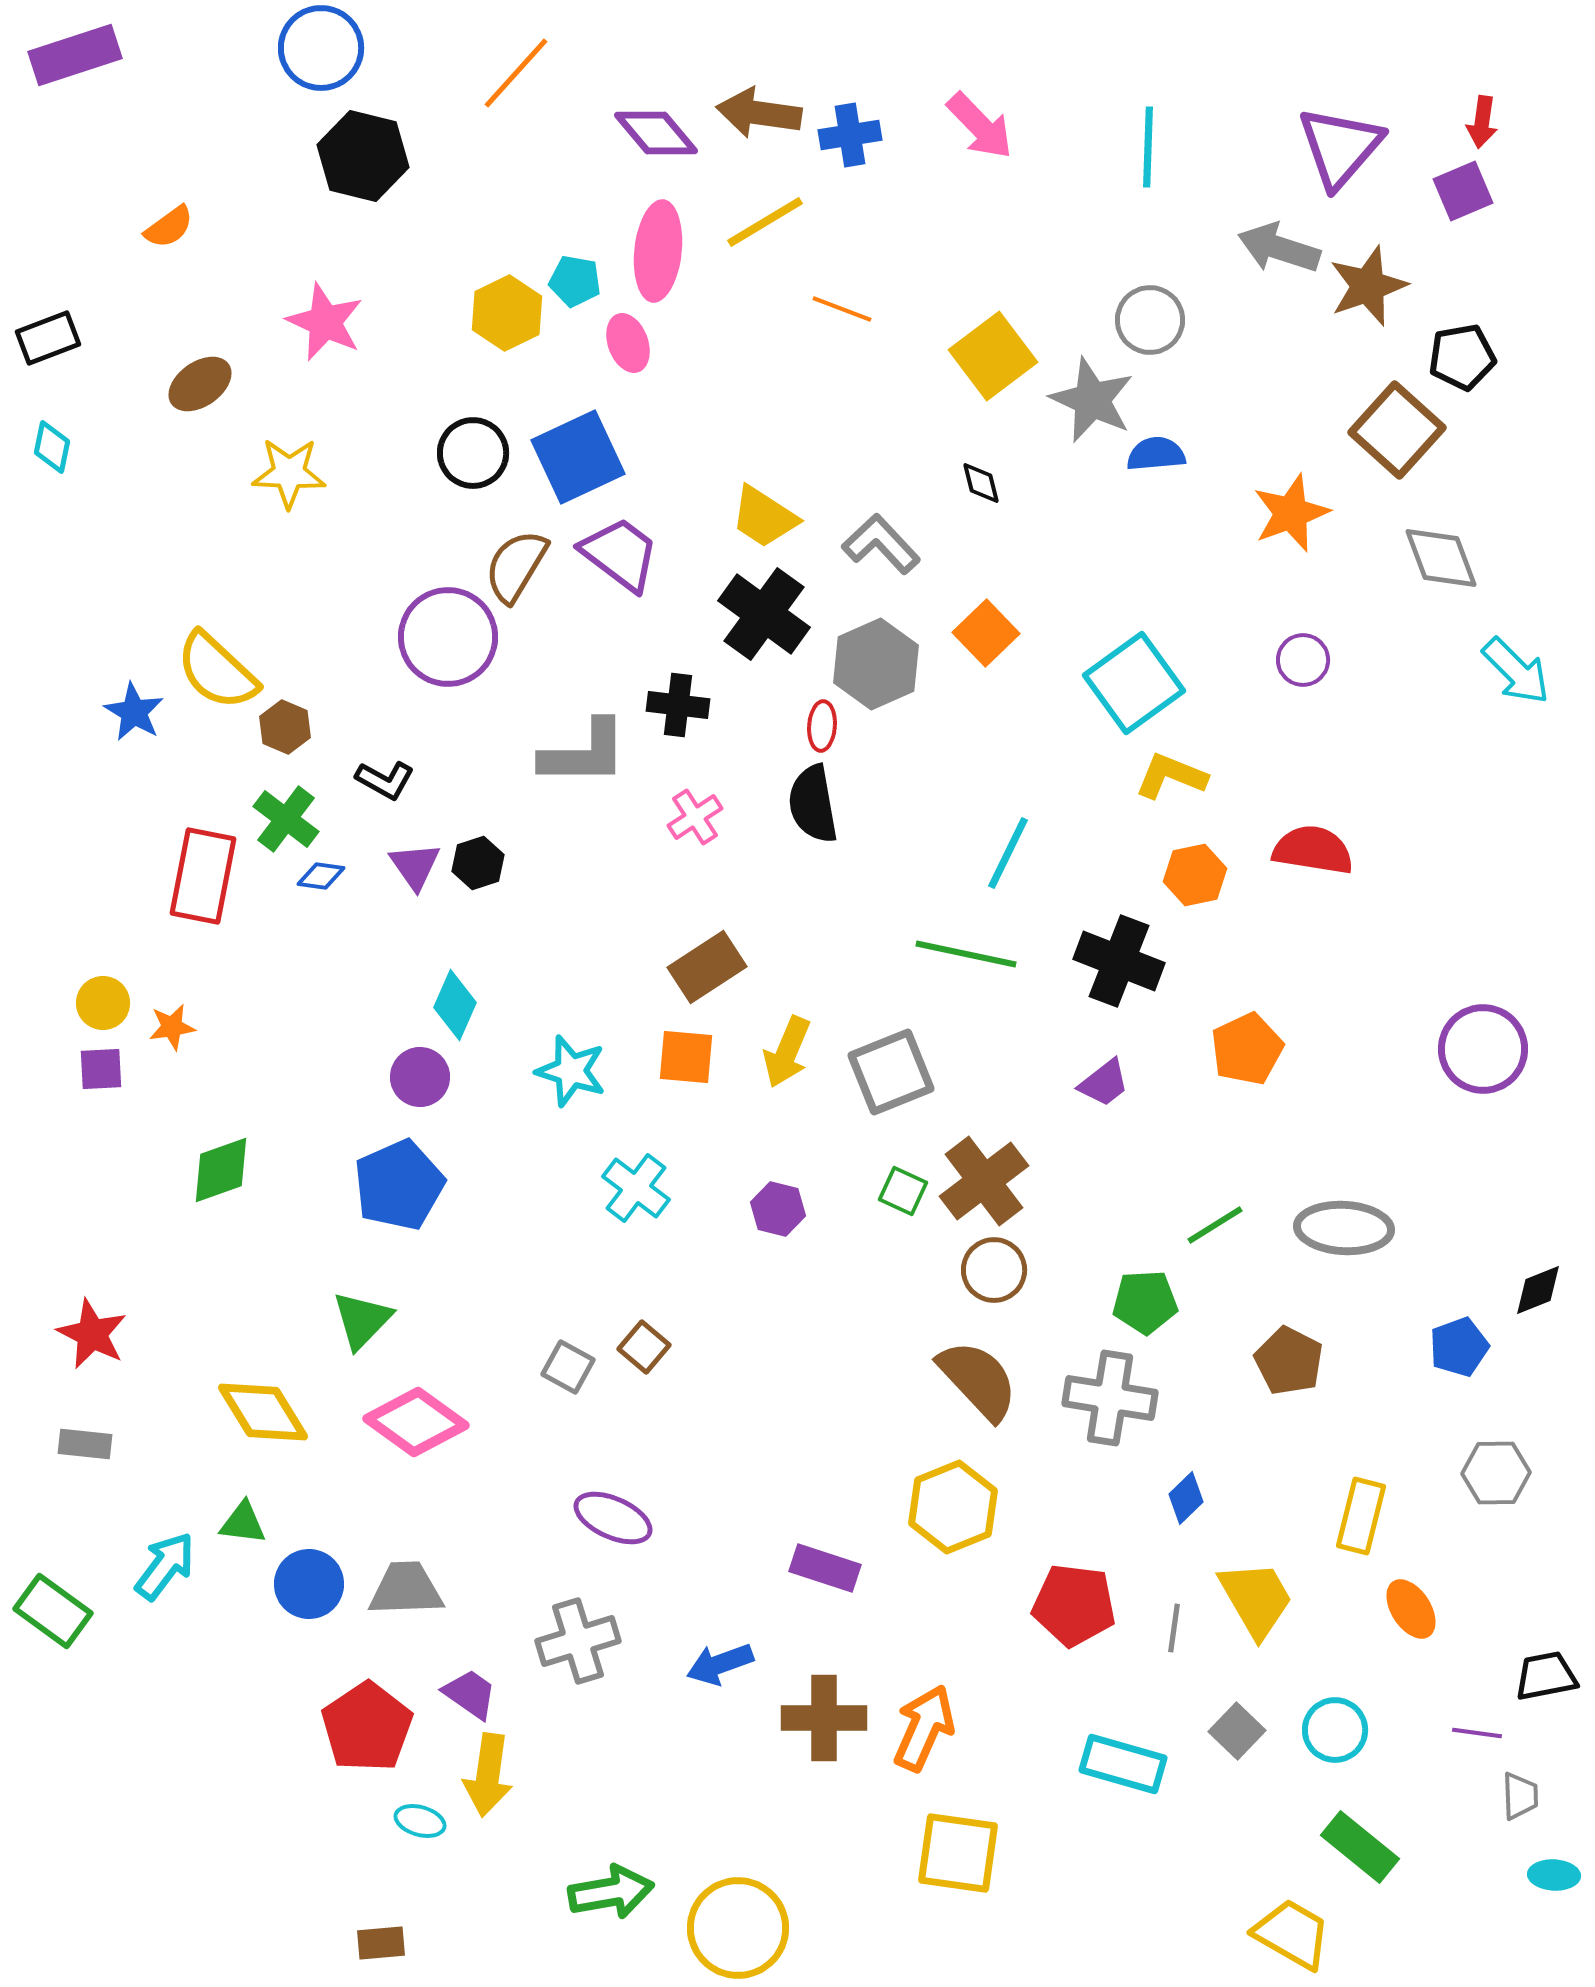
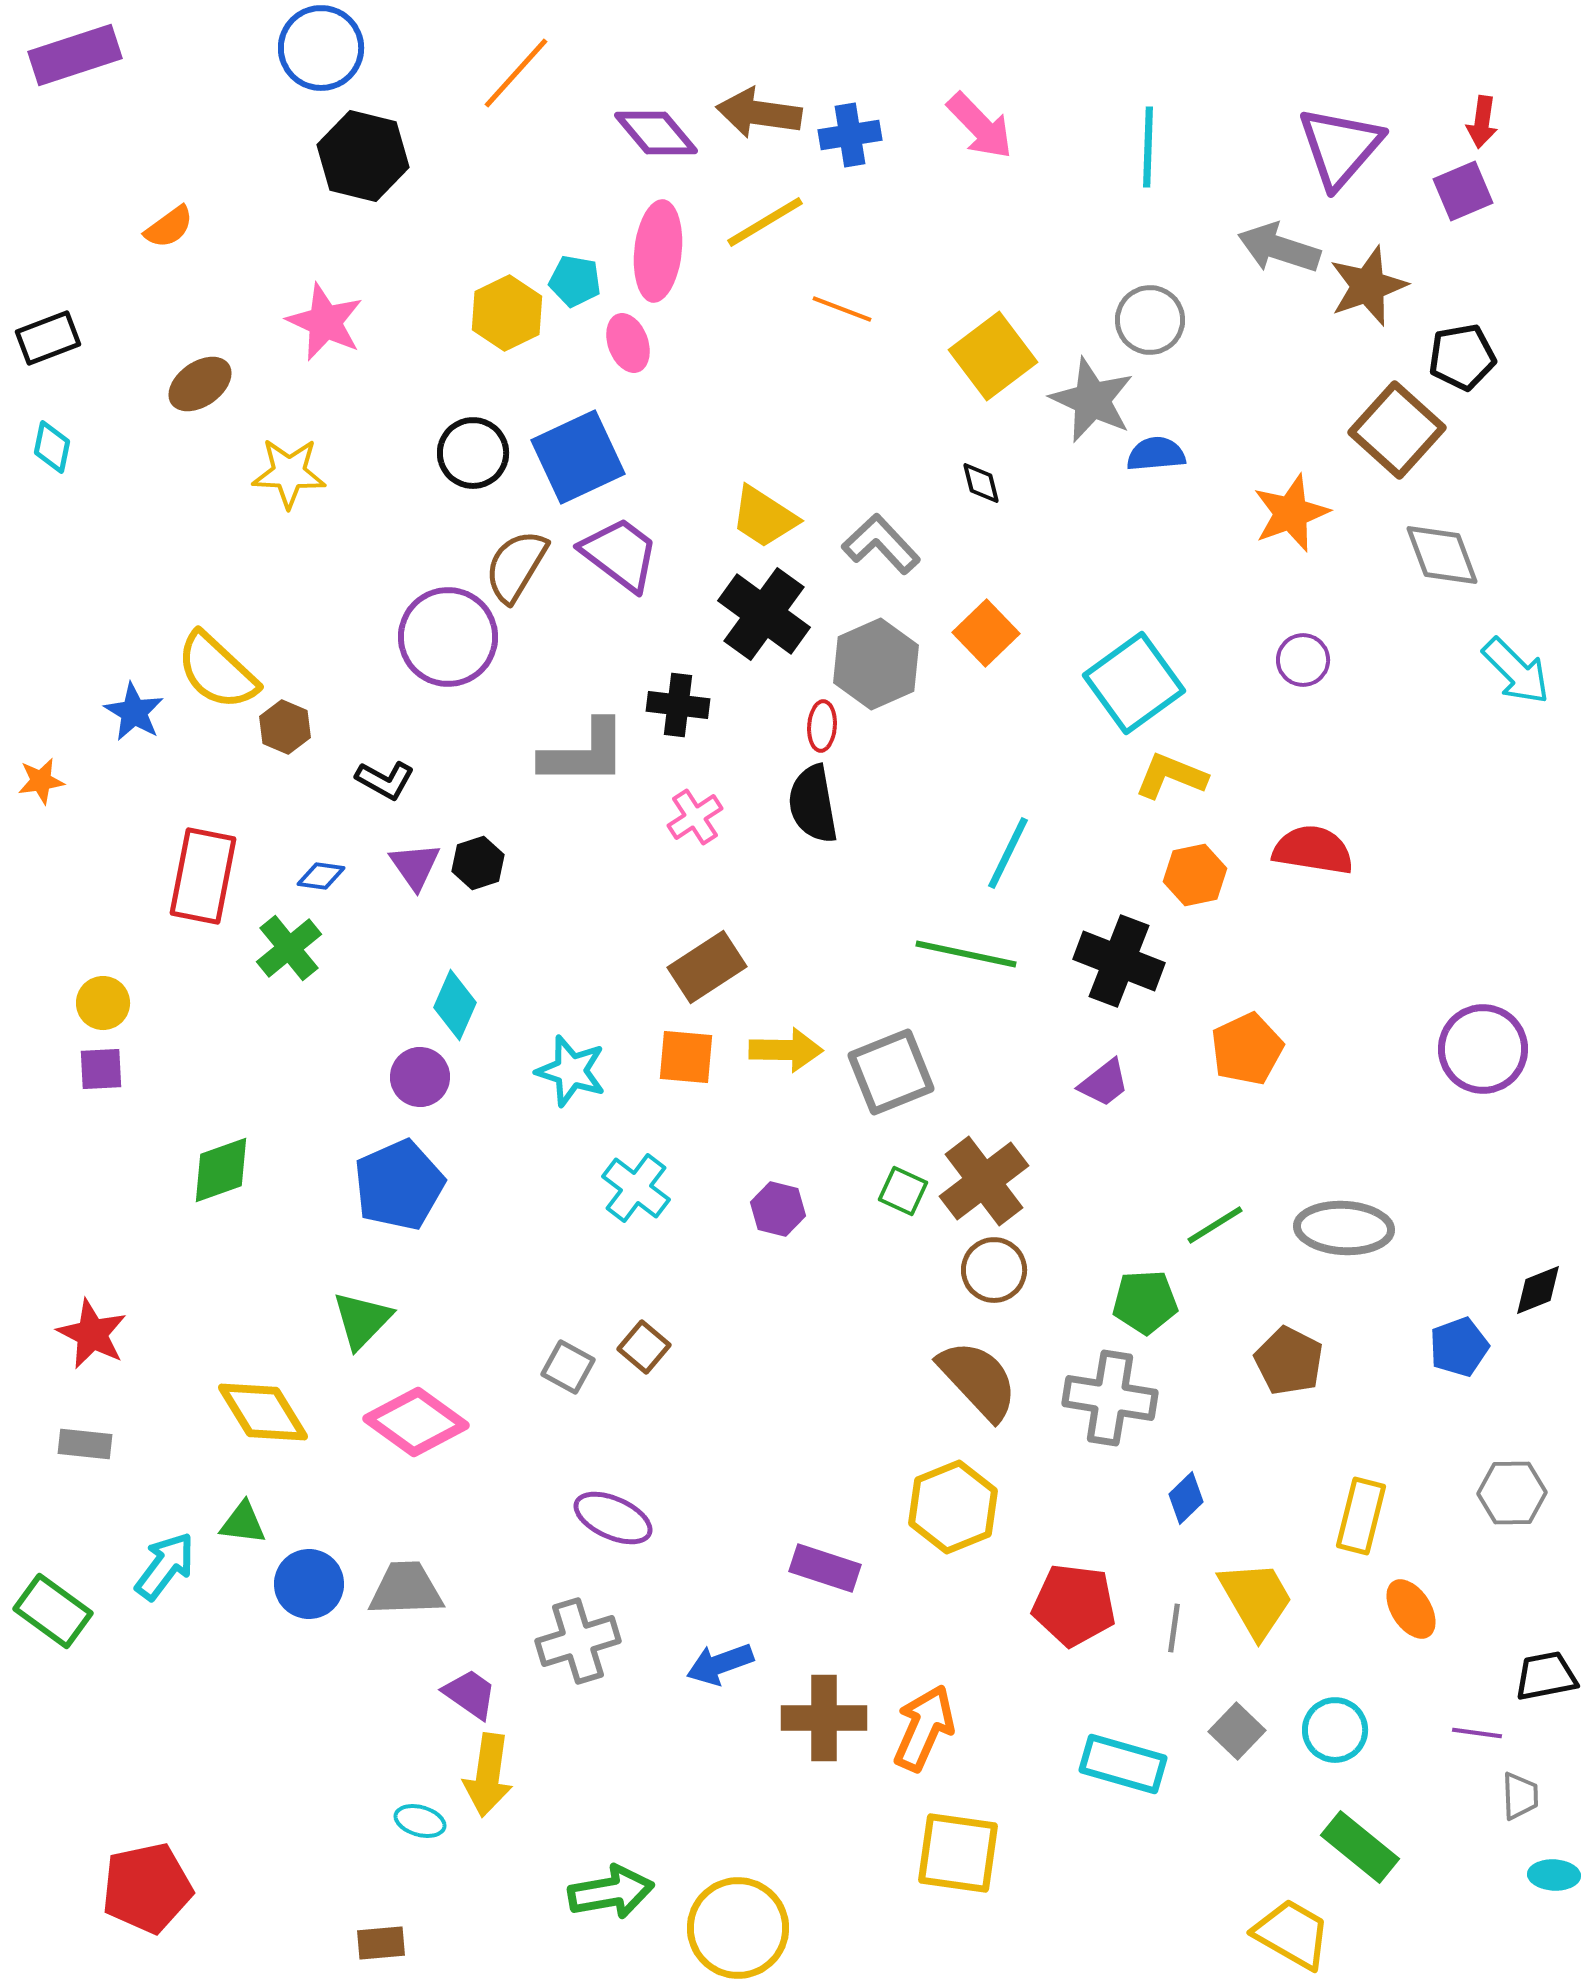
gray diamond at (1441, 558): moved 1 px right, 3 px up
green cross at (286, 819): moved 3 px right, 129 px down; rotated 14 degrees clockwise
orange star at (172, 1027): moved 131 px left, 246 px up
yellow arrow at (787, 1052): moved 1 px left, 2 px up; rotated 112 degrees counterclockwise
gray hexagon at (1496, 1473): moved 16 px right, 20 px down
red pentagon at (367, 1727): moved 220 px left, 161 px down; rotated 22 degrees clockwise
